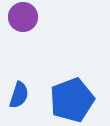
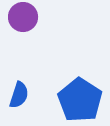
blue pentagon: moved 8 px right; rotated 18 degrees counterclockwise
